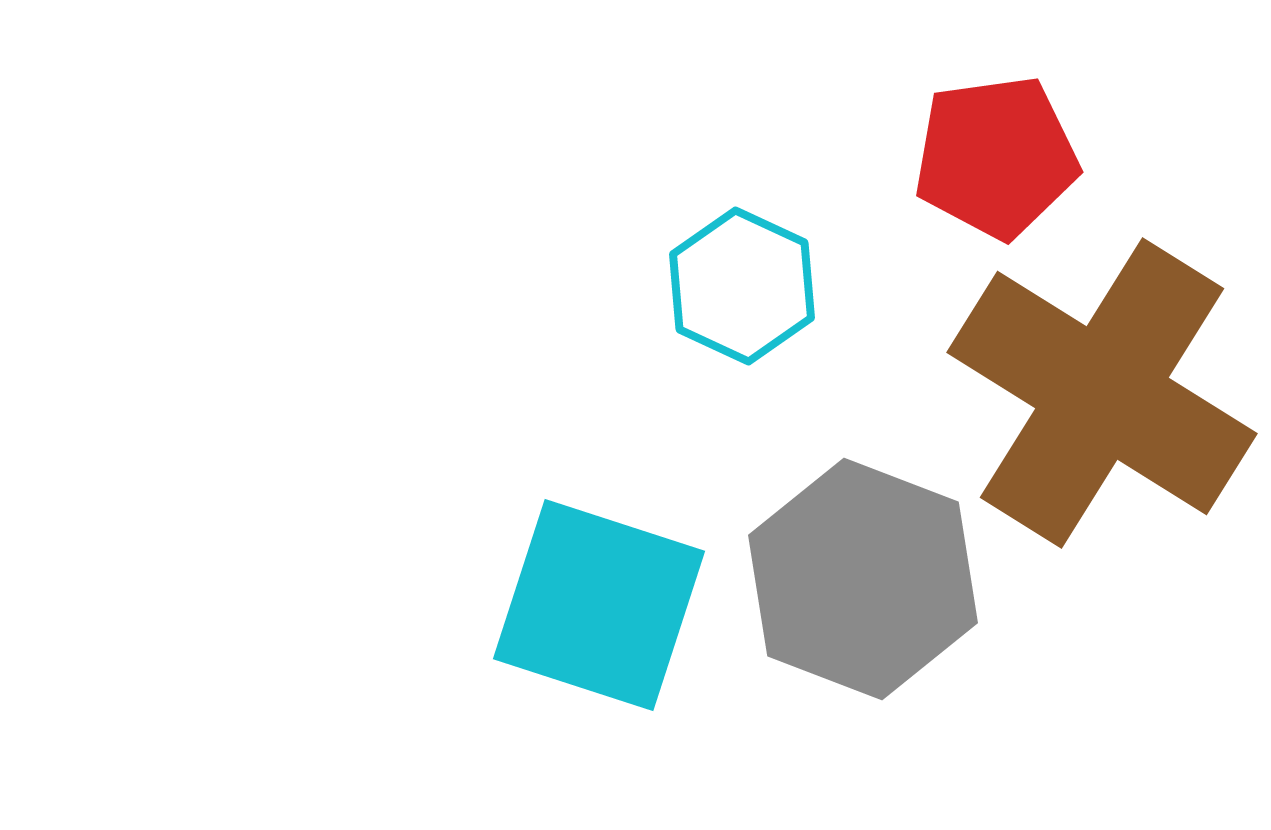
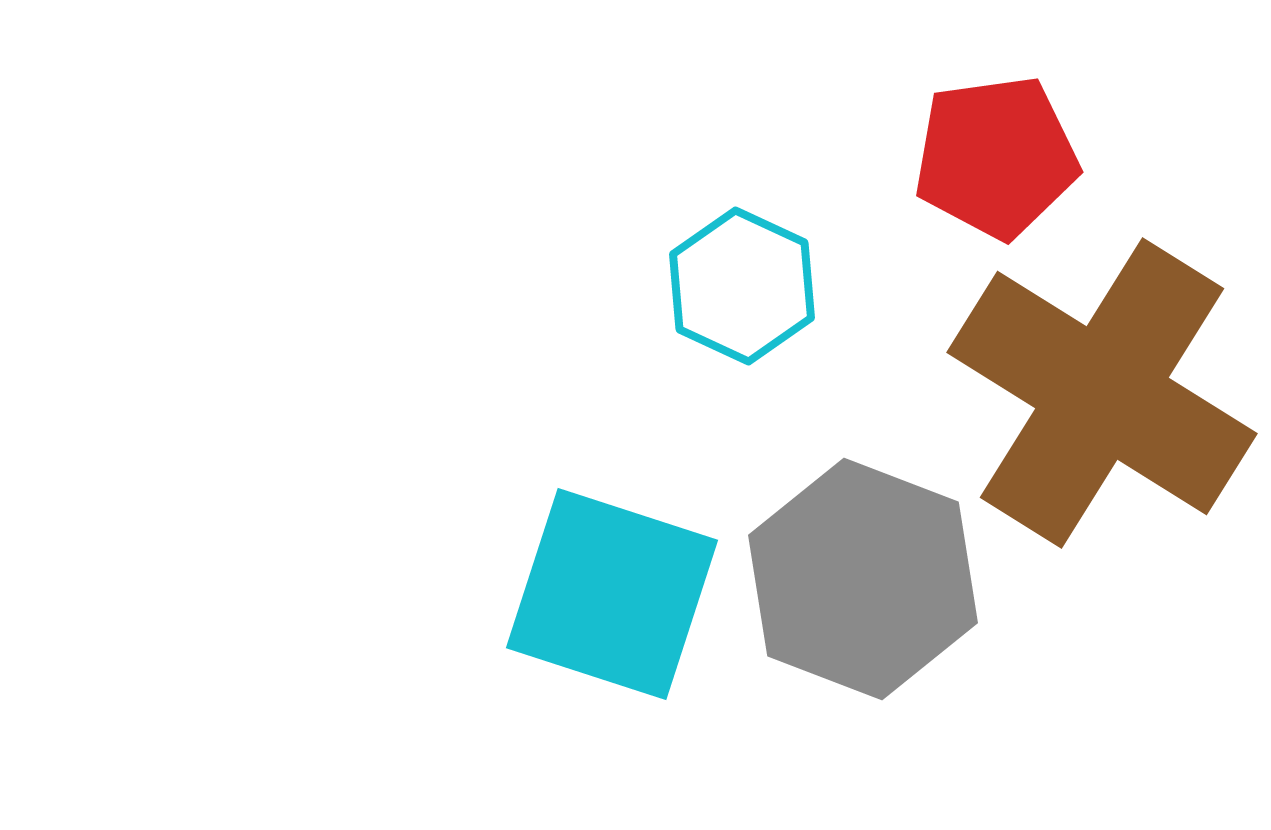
cyan square: moved 13 px right, 11 px up
